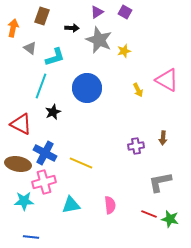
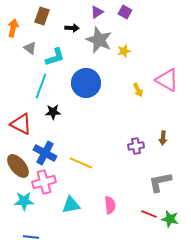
blue circle: moved 1 px left, 5 px up
black star: rotated 21 degrees clockwise
brown ellipse: moved 2 px down; rotated 40 degrees clockwise
